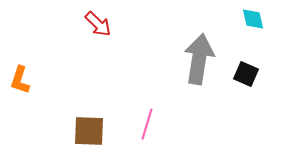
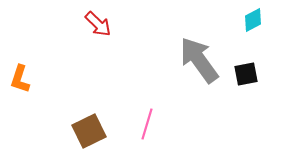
cyan diamond: moved 1 px down; rotated 75 degrees clockwise
gray arrow: moved 1 px down; rotated 45 degrees counterclockwise
black square: rotated 35 degrees counterclockwise
orange L-shape: moved 1 px up
brown square: rotated 28 degrees counterclockwise
